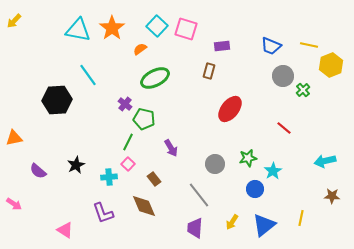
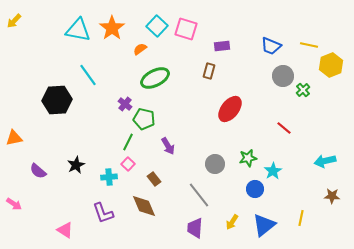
purple arrow at (171, 148): moved 3 px left, 2 px up
